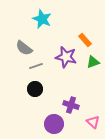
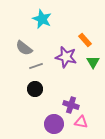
green triangle: rotated 40 degrees counterclockwise
pink triangle: moved 12 px left; rotated 32 degrees counterclockwise
